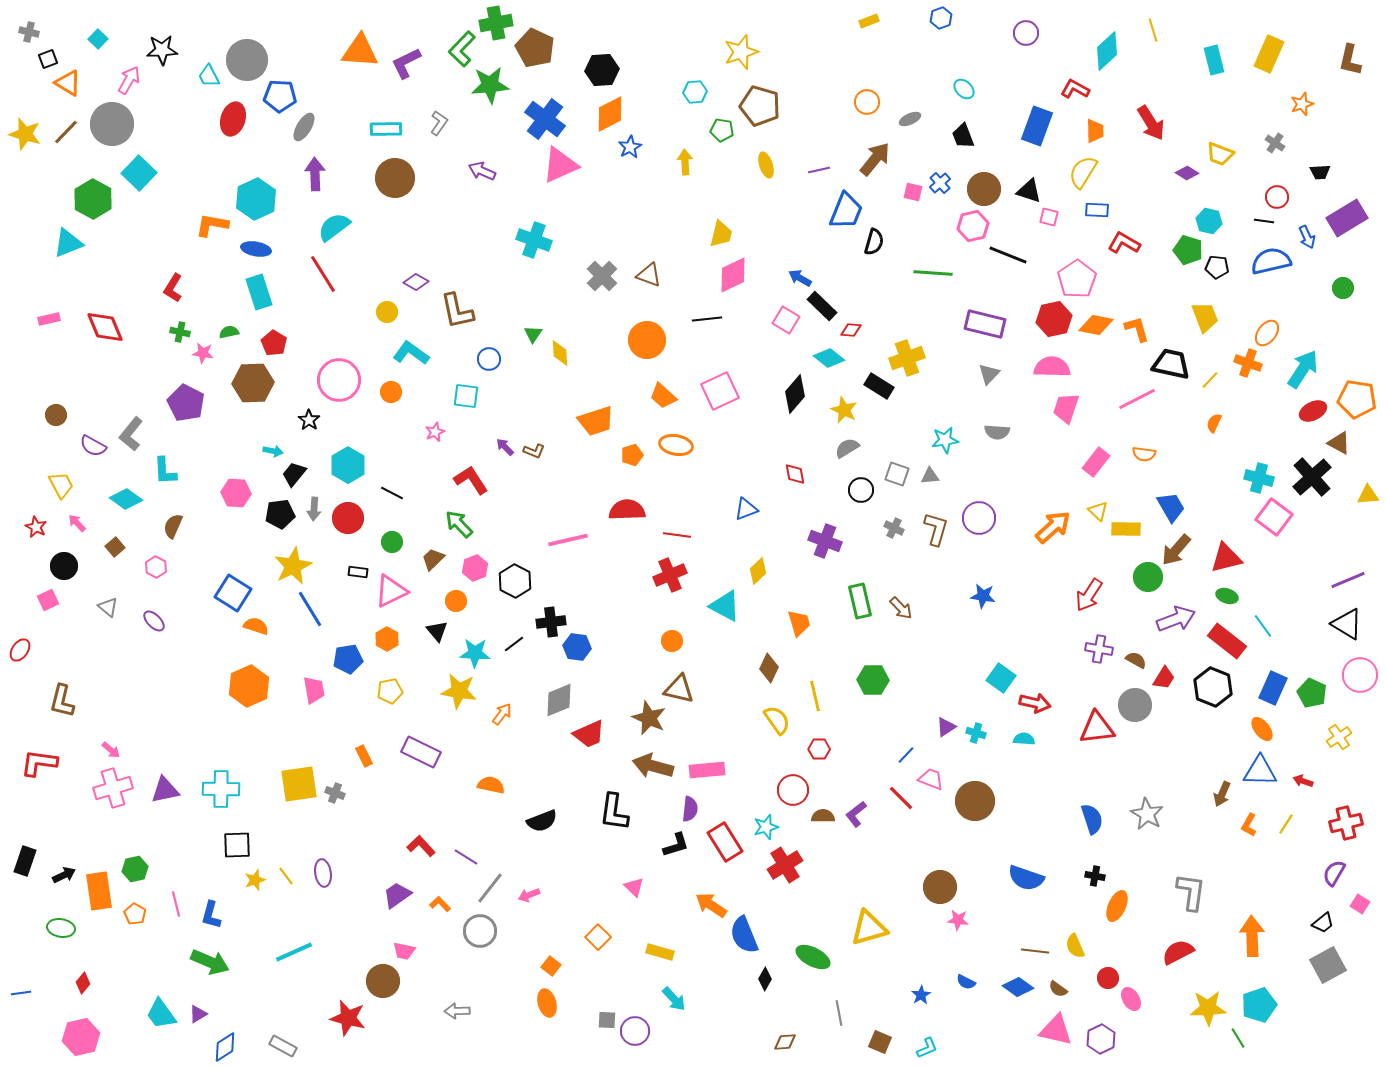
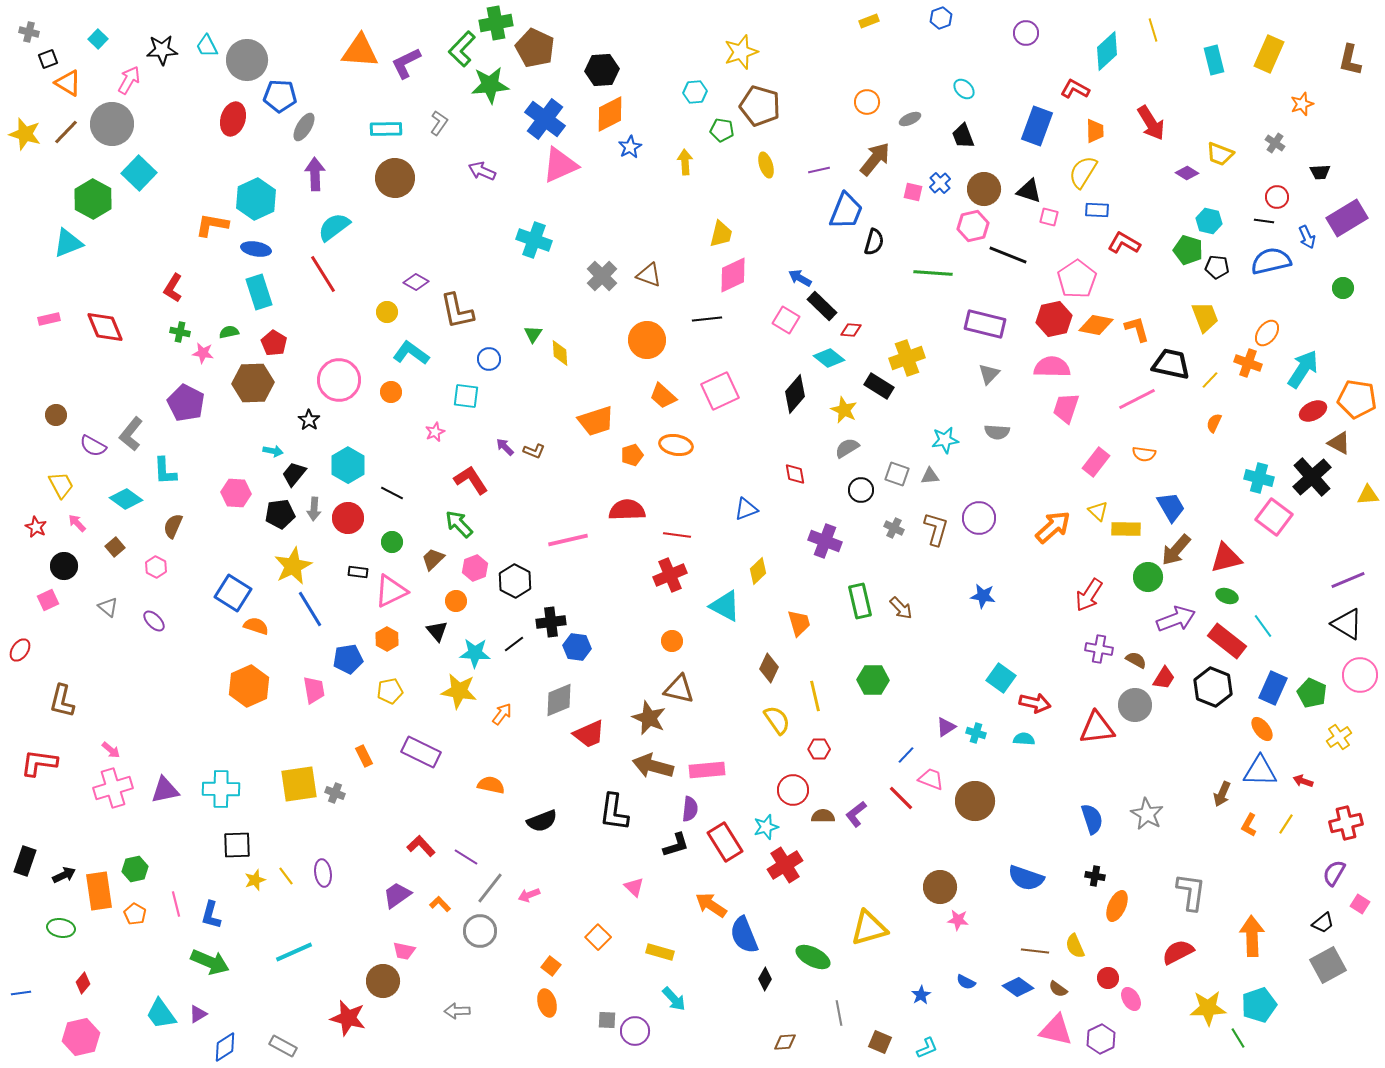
cyan trapezoid at (209, 76): moved 2 px left, 30 px up
